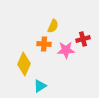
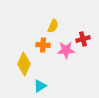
orange cross: moved 1 px left, 1 px down
